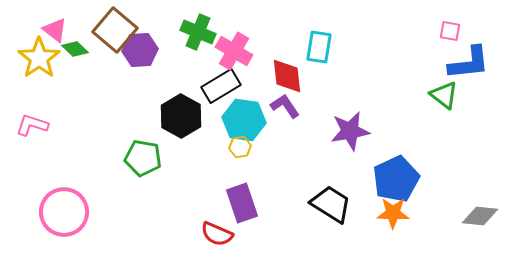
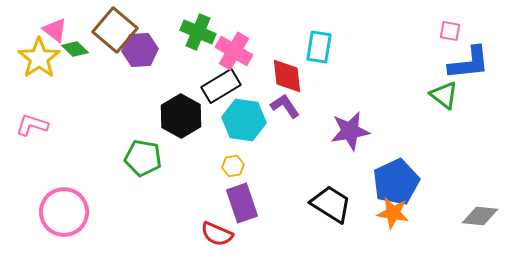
yellow hexagon: moved 7 px left, 19 px down
blue pentagon: moved 3 px down
orange star: rotated 8 degrees clockwise
